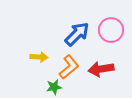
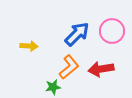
pink circle: moved 1 px right, 1 px down
yellow arrow: moved 10 px left, 11 px up
green star: moved 1 px left
